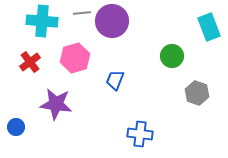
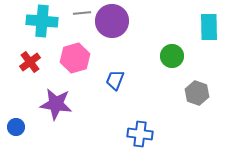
cyan rectangle: rotated 20 degrees clockwise
